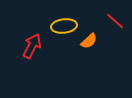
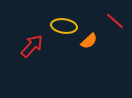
yellow ellipse: rotated 15 degrees clockwise
red arrow: rotated 15 degrees clockwise
